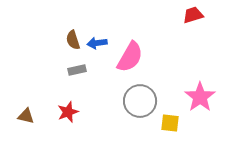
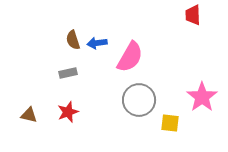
red trapezoid: rotated 75 degrees counterclockwise
gray rectangle: moved 9 px left, 3 px down
pink star: moved 2 px right
gray circle: moved 1 px left, 1 px up
brown triangle: moved 3 px right, 1 px up
